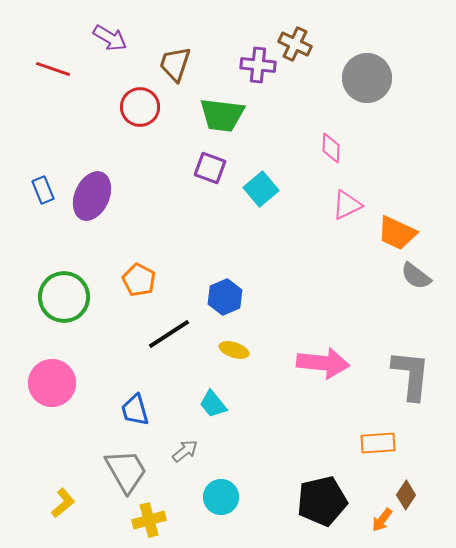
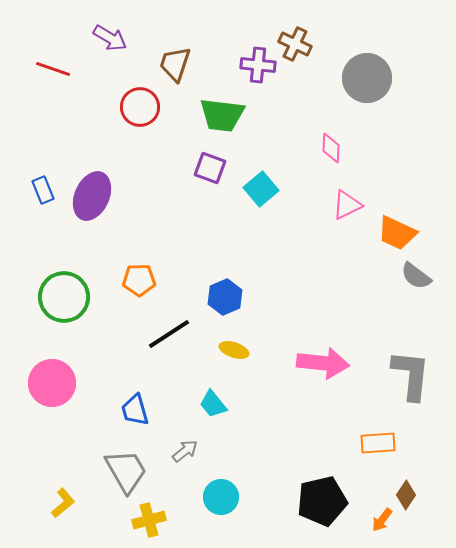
orange pentagon: rotated 28 degrees counterclockwise
